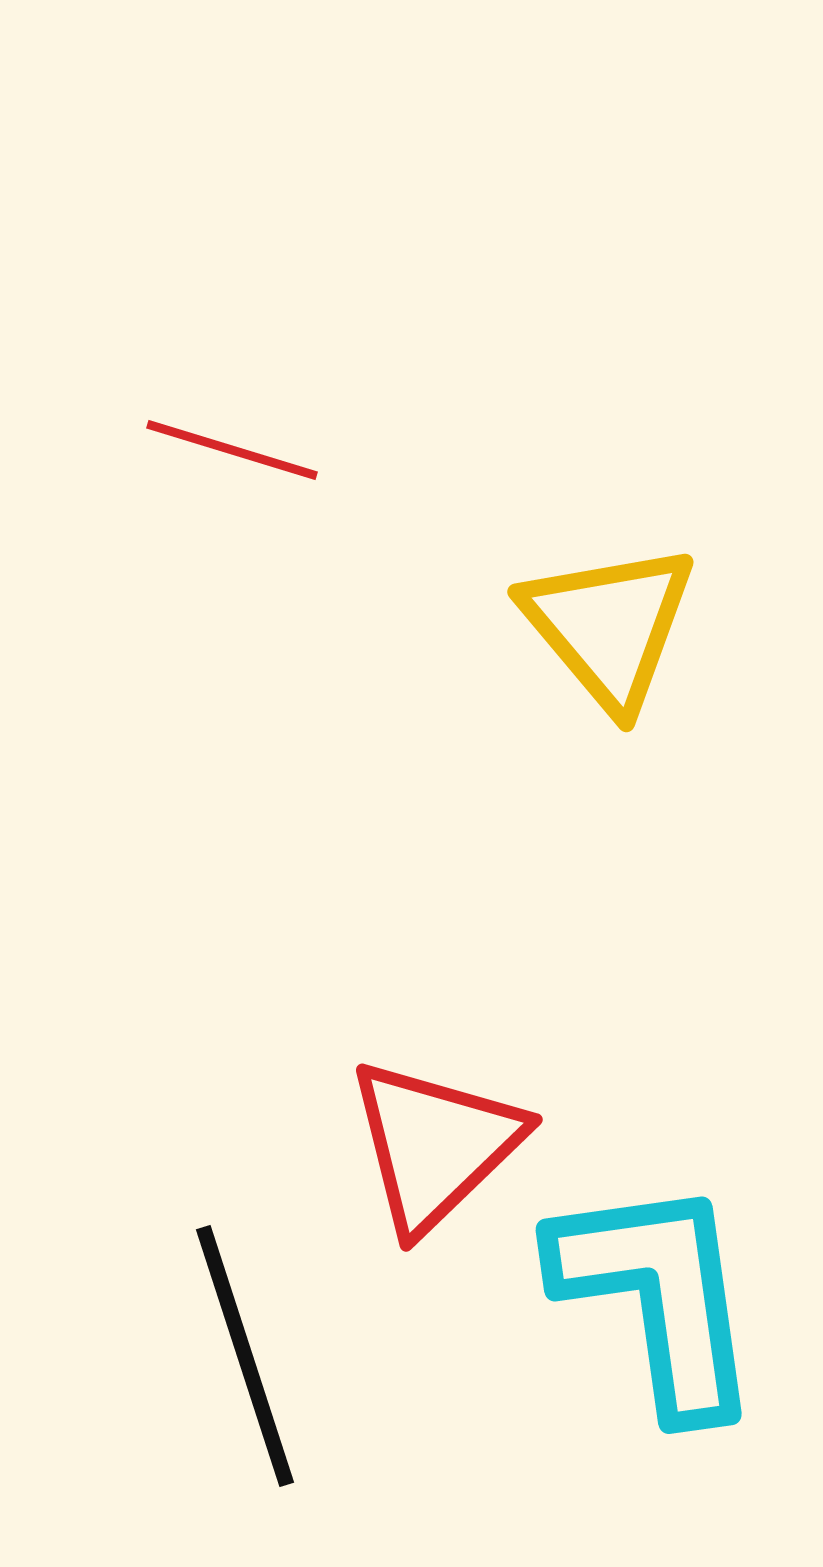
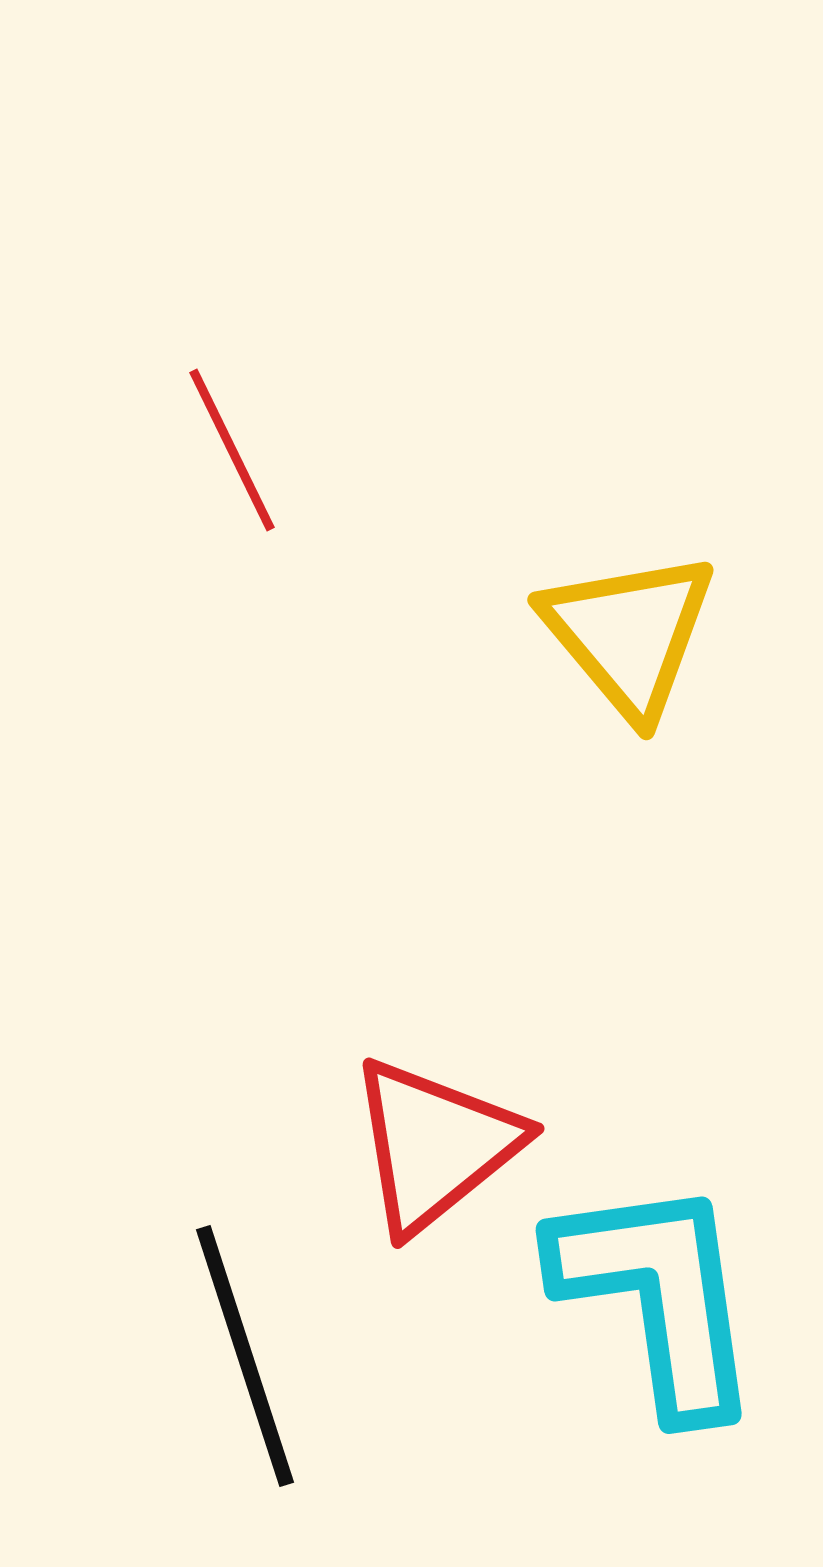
red line: rotated 47 degrees clockwise
yellow triangle: moved 20 px right, 8 px down
red triangle: rotated 5 degrees clockwise
